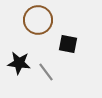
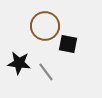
brown circle: moved 7 px right, 6 px down
